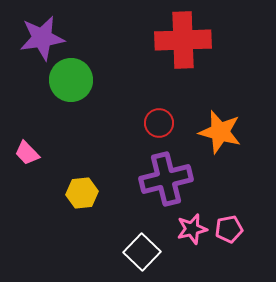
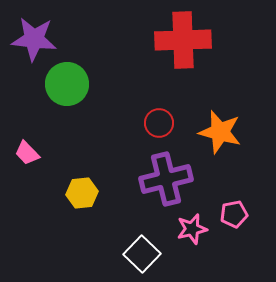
purple star: moved 8 px left, 1 px down; rotated 15 degrees clockwise
green circle: moved 4 px left, 4 px down
pink pentagon: moved 5 px right, 15 px up
white square: moved 2 px down
